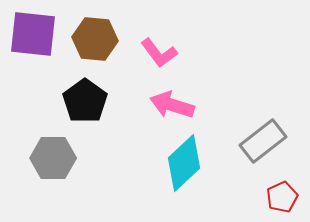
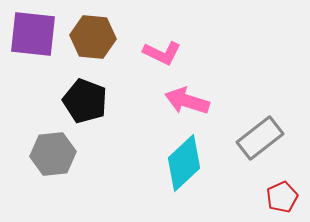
brown hexagon: moved 2 px left, 2 px up
pink L-shape: moved 3 px right; rotated 27 degrees counterclockwise
black pentagon: rotated 15 degrees counterclockwise
pink arrow: moved 15 px right, 4 px up
gray rectangle: moved 3 px left, 3 px up
gray hexagon: moved 4 px up; rotated 6 degrees counterclockwise
